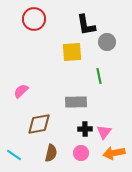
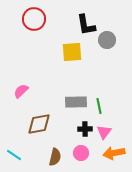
gray circle: moved 2 px up
green line: moved 30 px down
brown semicircle: moved 4 px right, 4 px down
